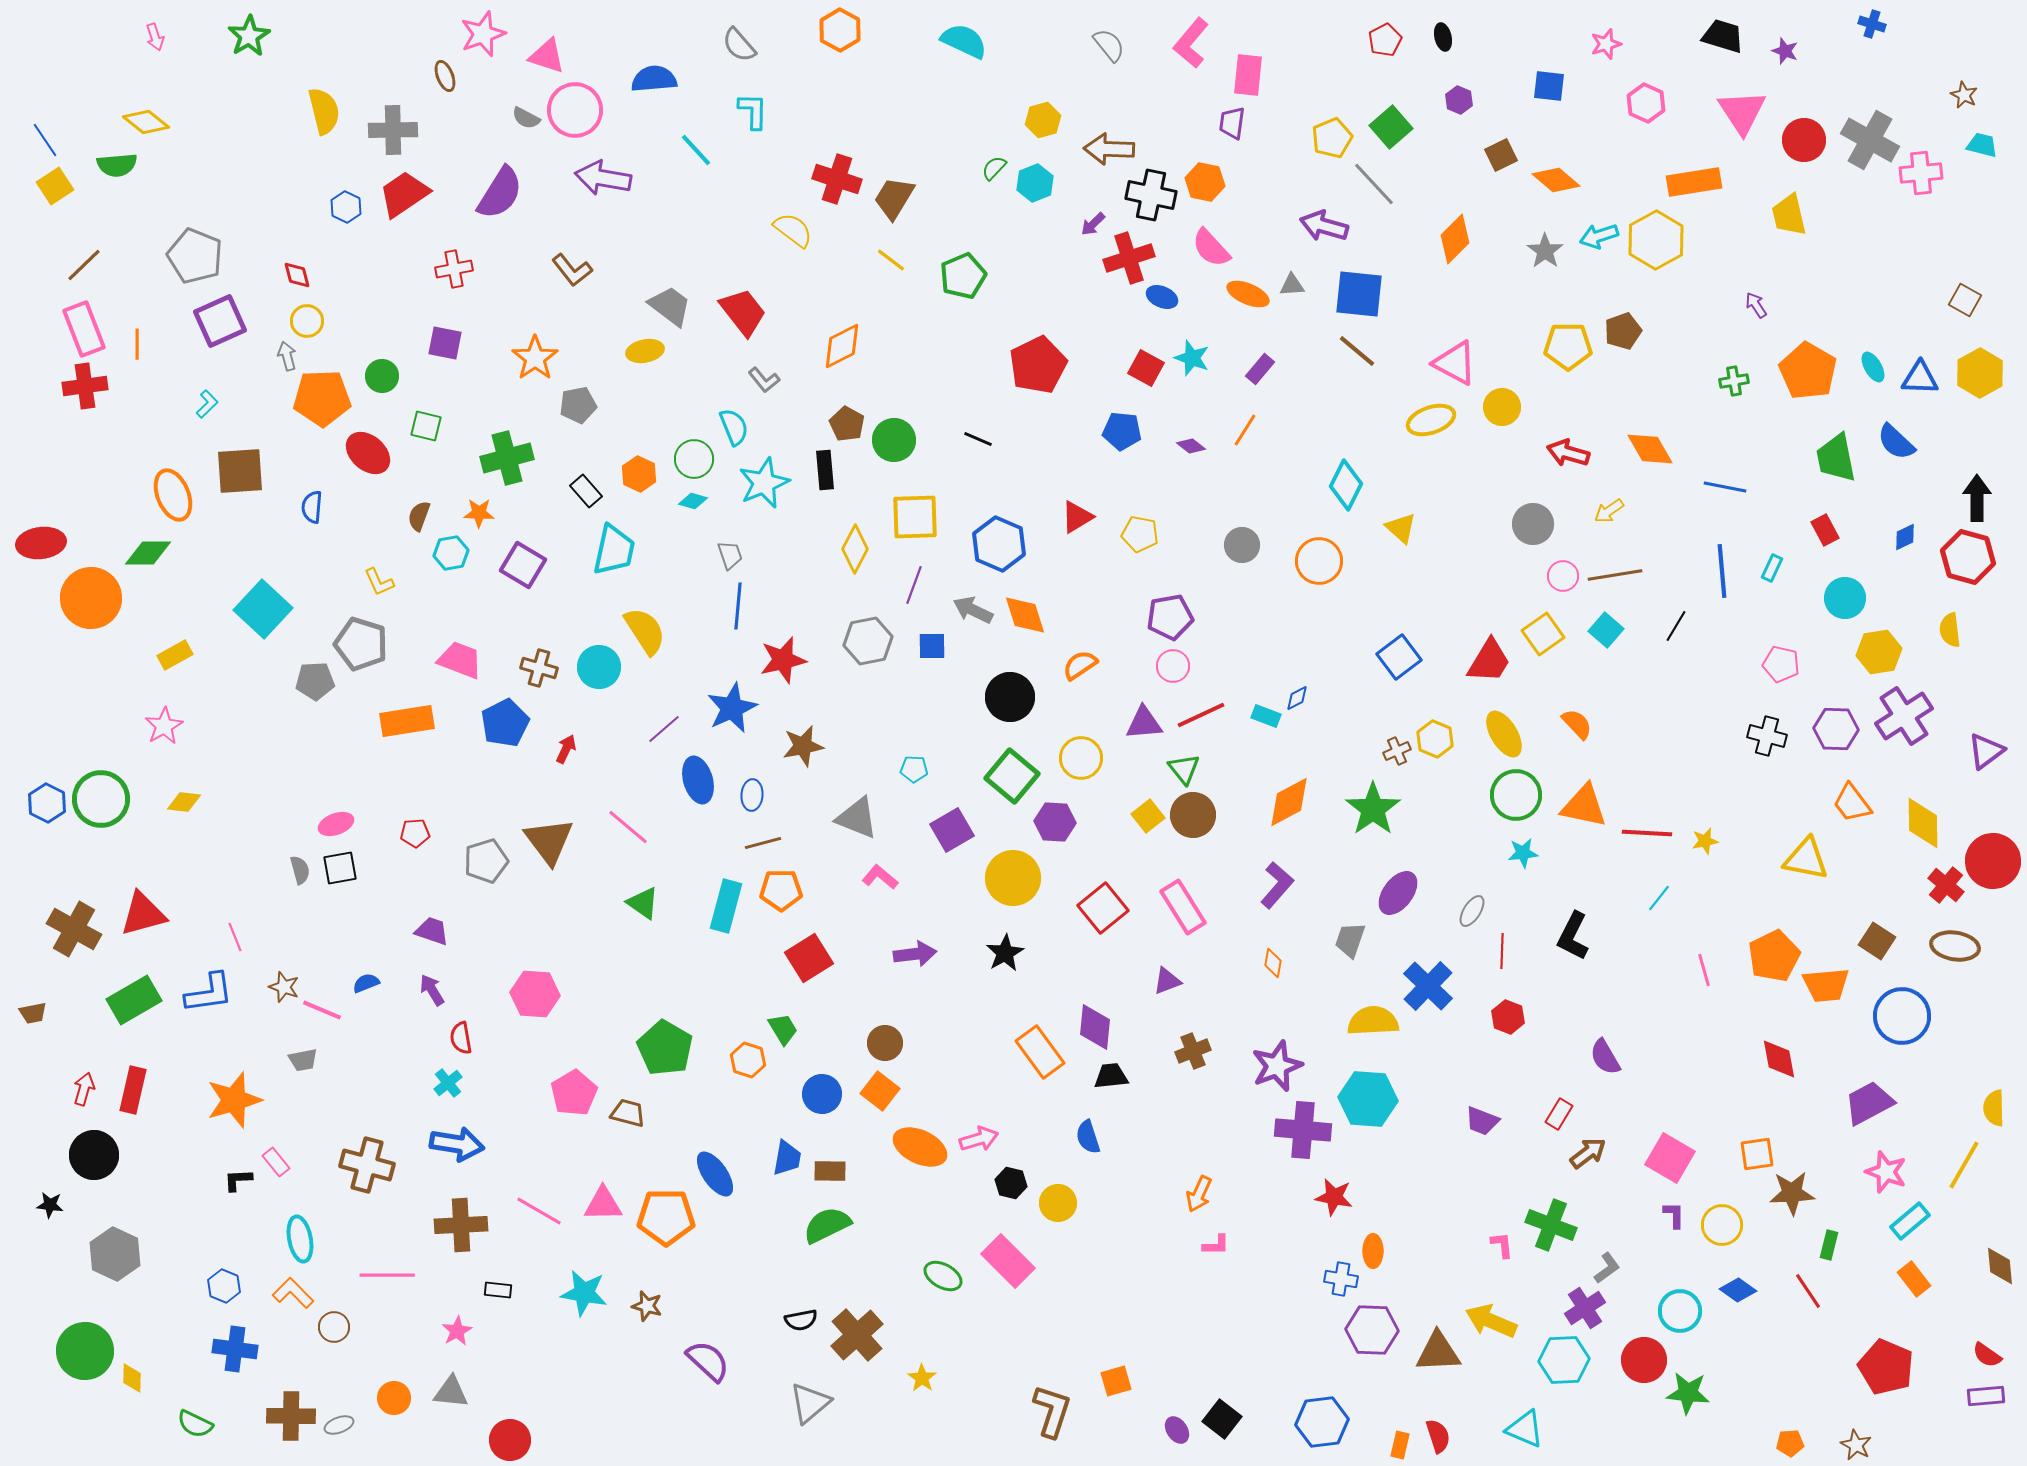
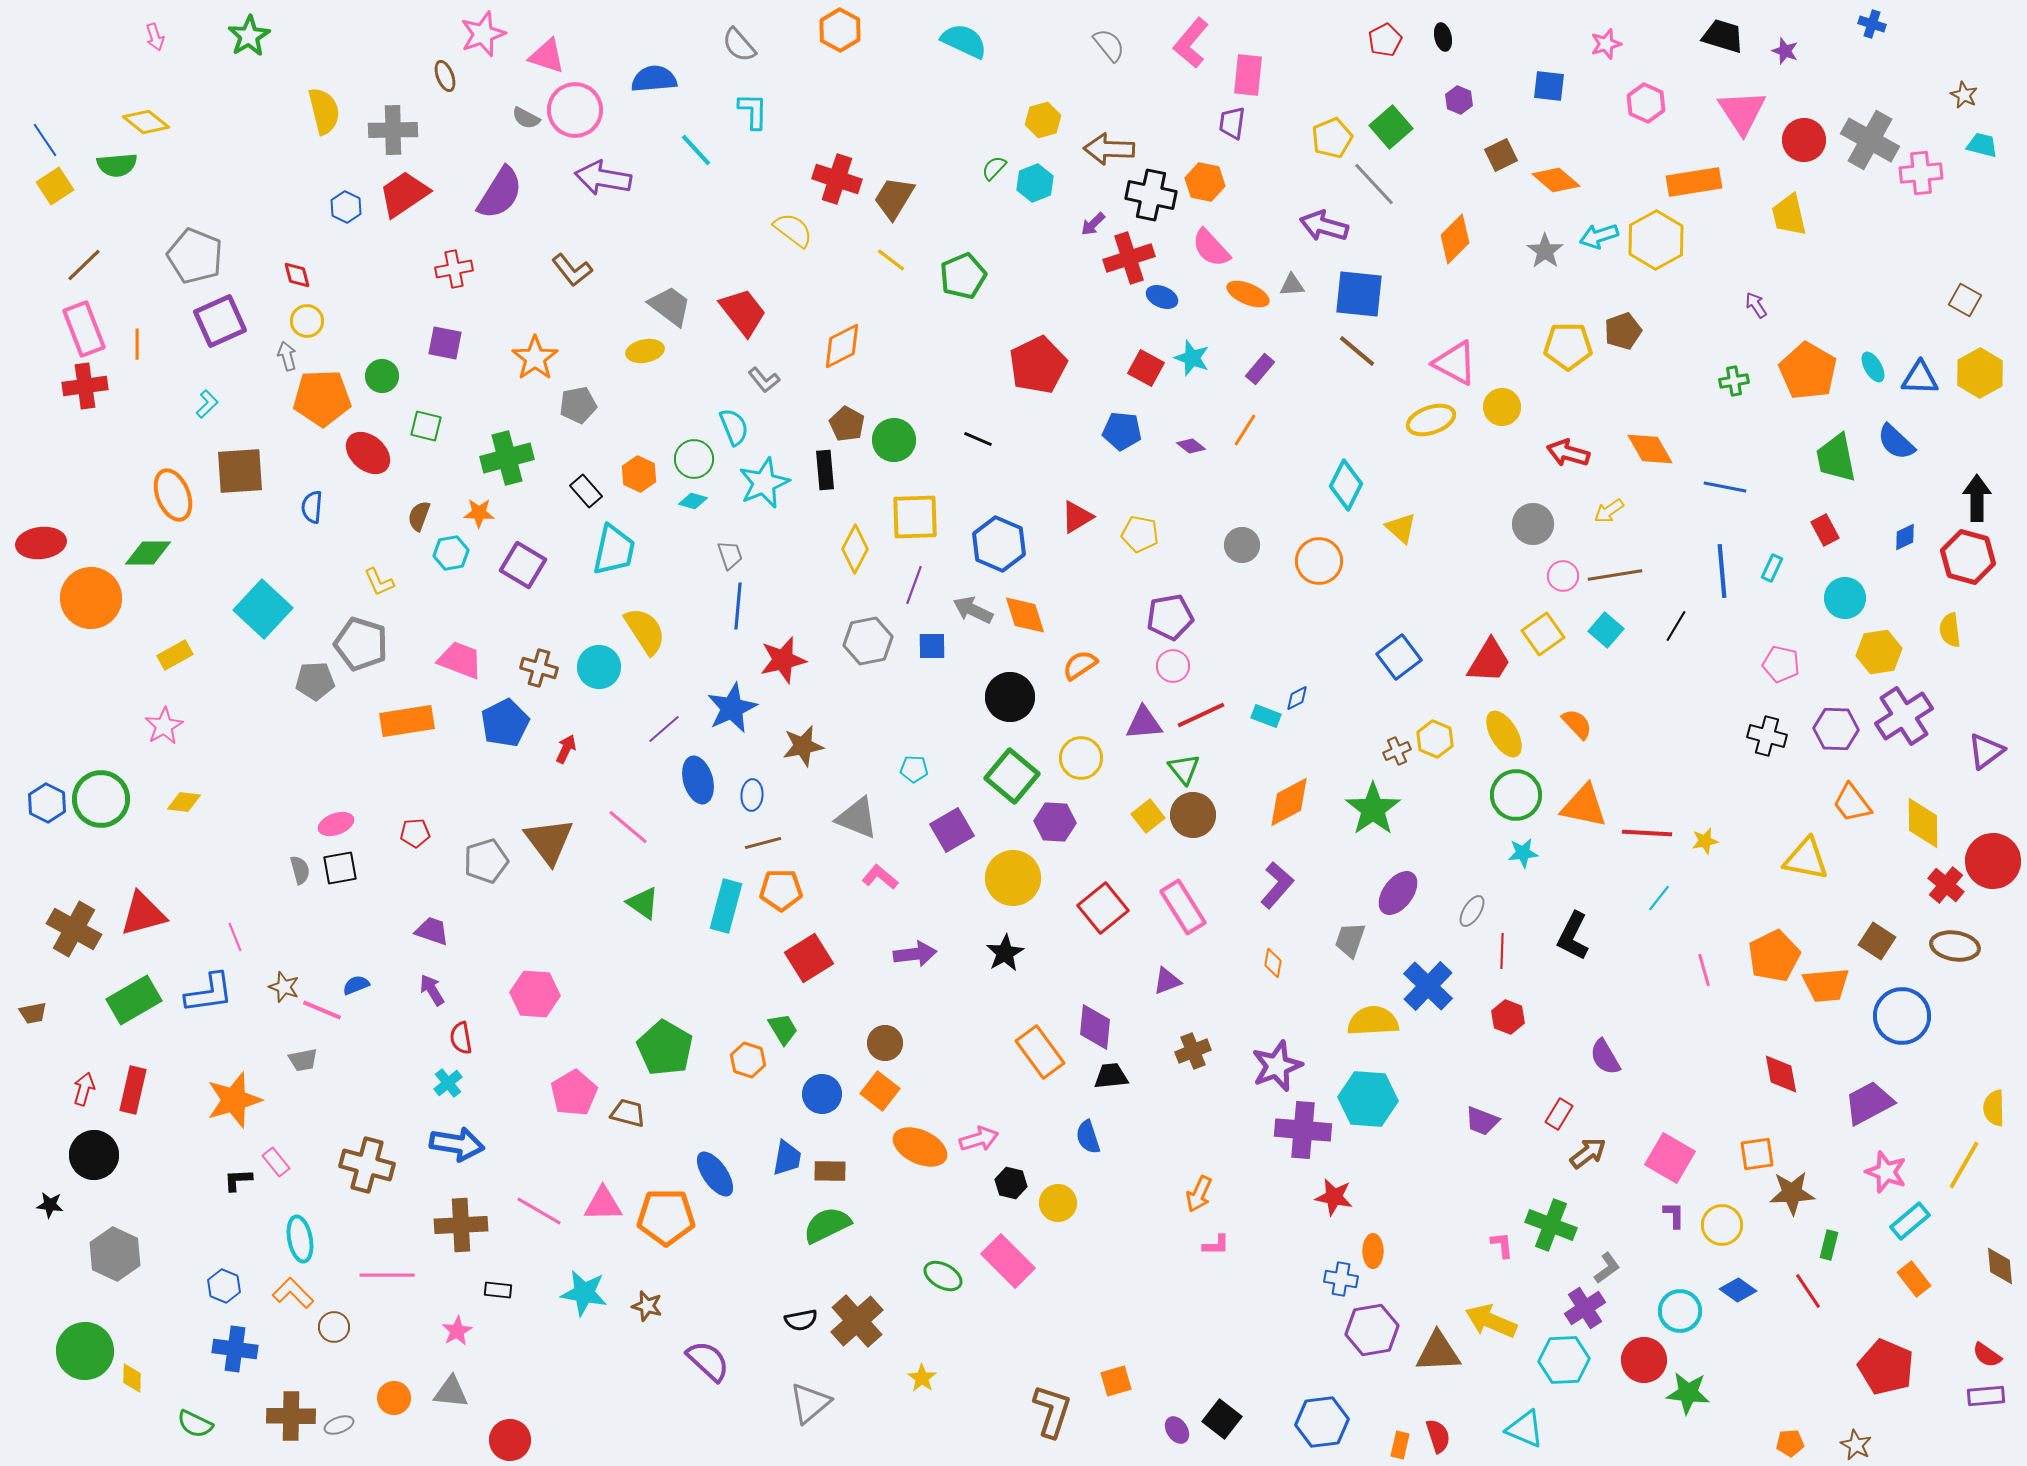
blue semicircle at (366, 983): moved 10 px left, 2 px down
red diamond at (1779, 1059): moved 2 px right, 15 px down
purple hexagon at (1372, 1330): rotated 12 degrees counterclockwise
brown cross at (857, 1335): moved 14 px up
